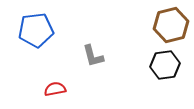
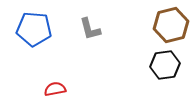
blue pentagon: moved 2 px left, 1 px up; rotated 12 degrees clockwise
gray L-shape: moved 3 px left, 27 px up
